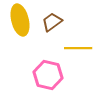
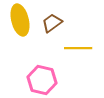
brown trapezoid: moved 1 px down
pink hexagon: moved 6 px left, 5 px down
